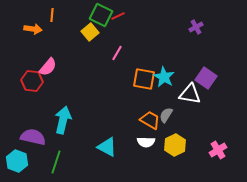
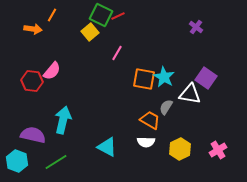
orange line: rotated 24 degrees clockwise
purple cross: rotated 24 degrees counterclockwise
pink semicircle: moved 4 px right, 4 px down
gray semicircle: moved 8 px up
purple semicircle: moved 2 px up
yellow hexagon: moved 5 px right, 4 px down
green line: rotated 40 degrees clockwise
